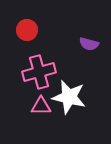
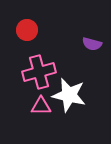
purple semicircle: moved 3 px right
white star: moved 2 px up
